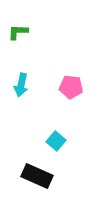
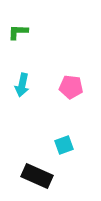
cyan arrow: moved 1 px right
cyan square: moved 8 px right, 4 px down; rotated 30 degrees clockwise
